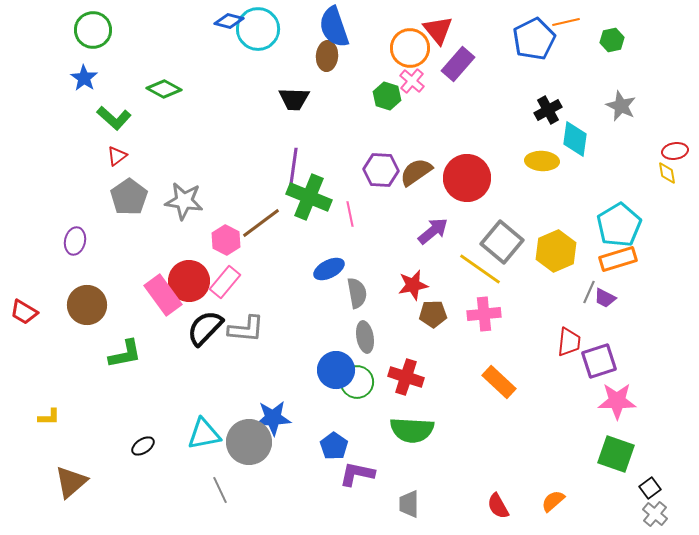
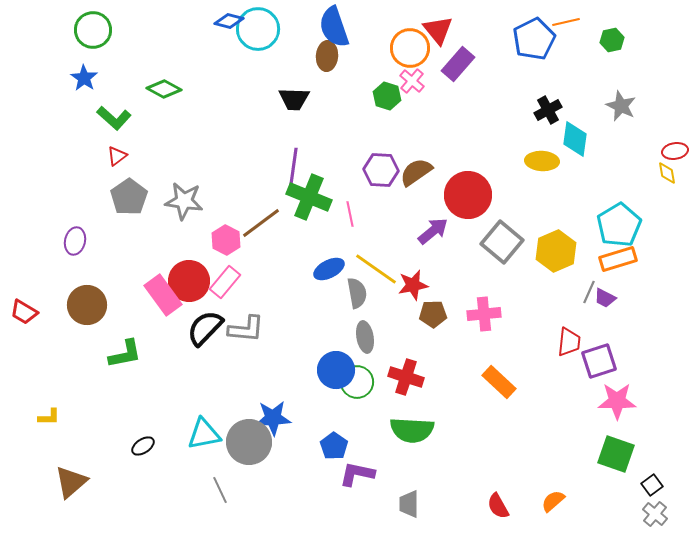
red circle at (467, 178): moved 1 px right, 17 px down
yellow line at (480, 269): moved 104 px left
black square at (650, 488): moved 2 px right, 3 px up
